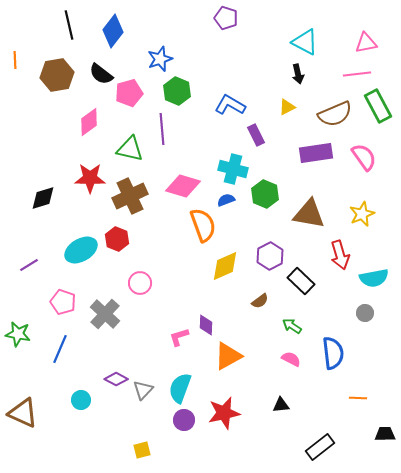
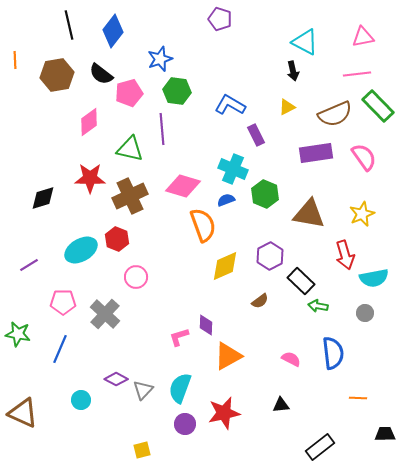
purple pentagon at (226, 18): moved 6 px left, 1 px down
pink triangle at (366, 43): moved 3 px left, 6 px up
black arrow at (298, 74): moved 5 px left, 3 px up
green hexagon at (177, 91): rotated 16 degrees counterclockwise
green rectangle at (378, 106): rotated 16 degrees counterclockwise
cyan cross at (233, 169): rotated 8 degrees clockwise
red arrow at (340, 255): moved 5 px right
pink circle at (140, 283): moved 4 px left, 6 px up
pink pentagon at (63, 302): rotated 20 degrees counterclockwise
green arrow at (292, 326): moved 26 px right, 20 px up; rotated 24 degrees counterclockwise
purple circle at (184, 420): moved 1 px right, 4 px down
